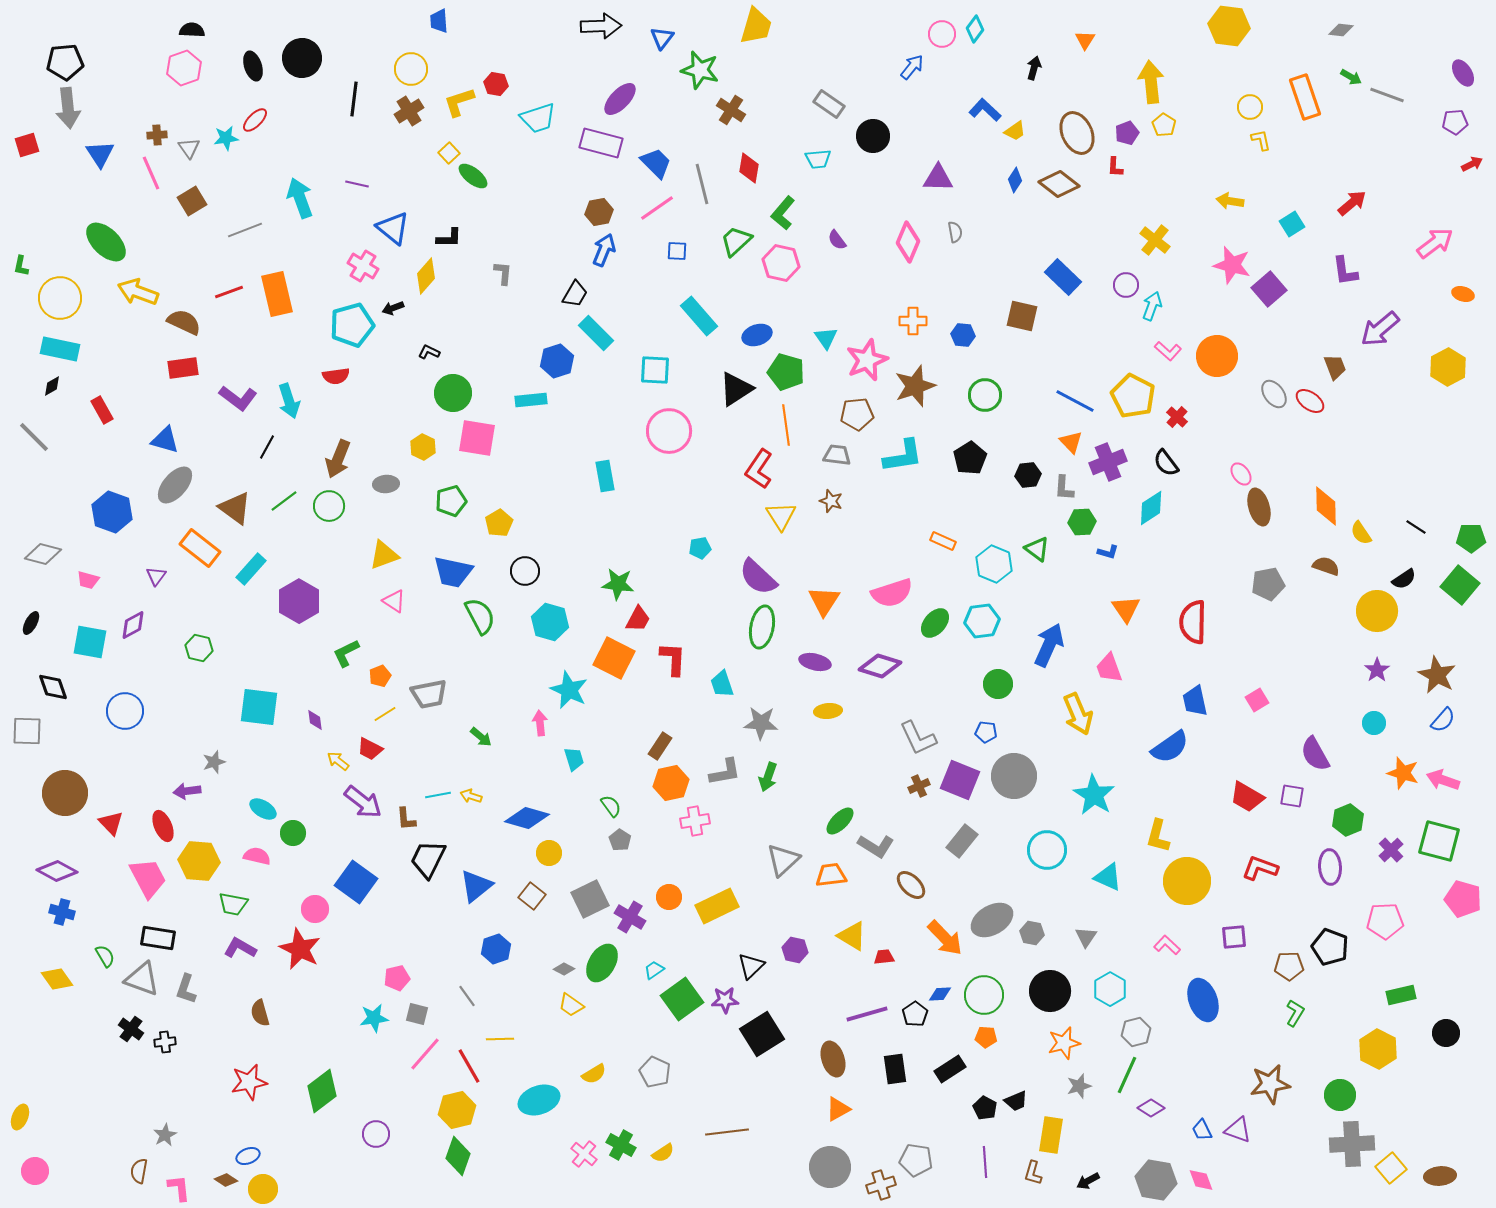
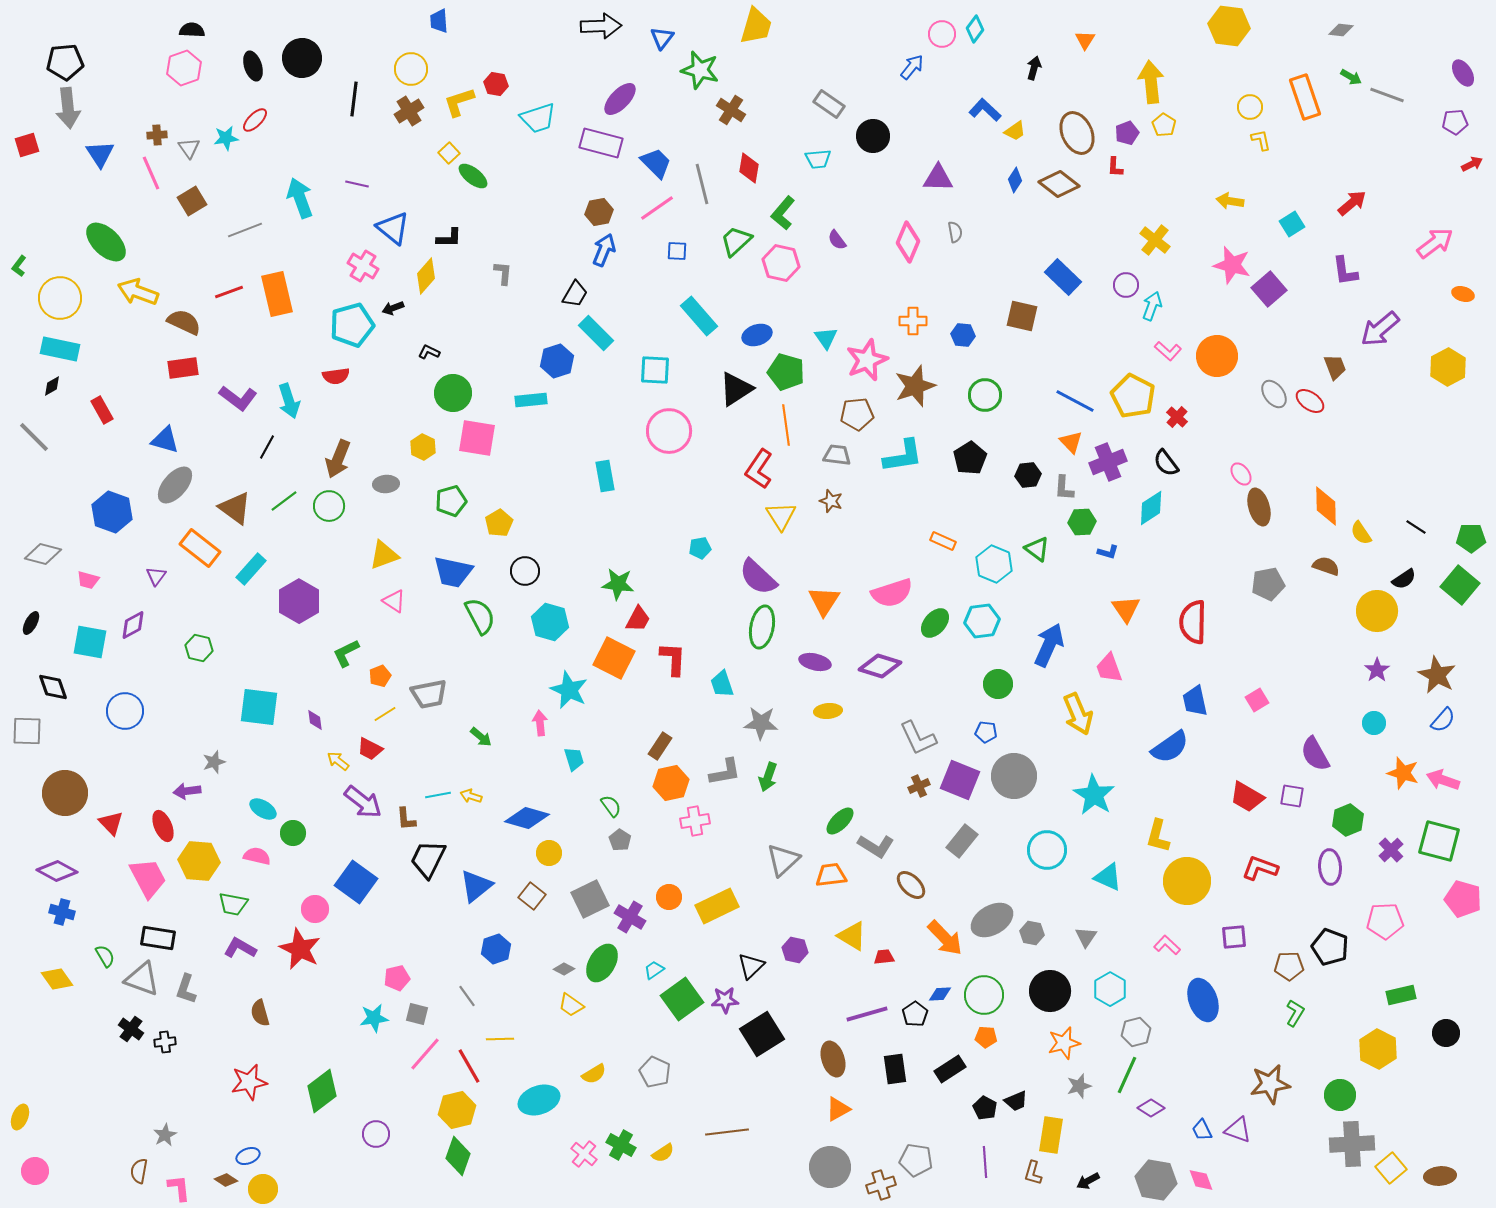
green L-shape at (21, 266): moved 2 px left; rotated 25 degrees clockwise
